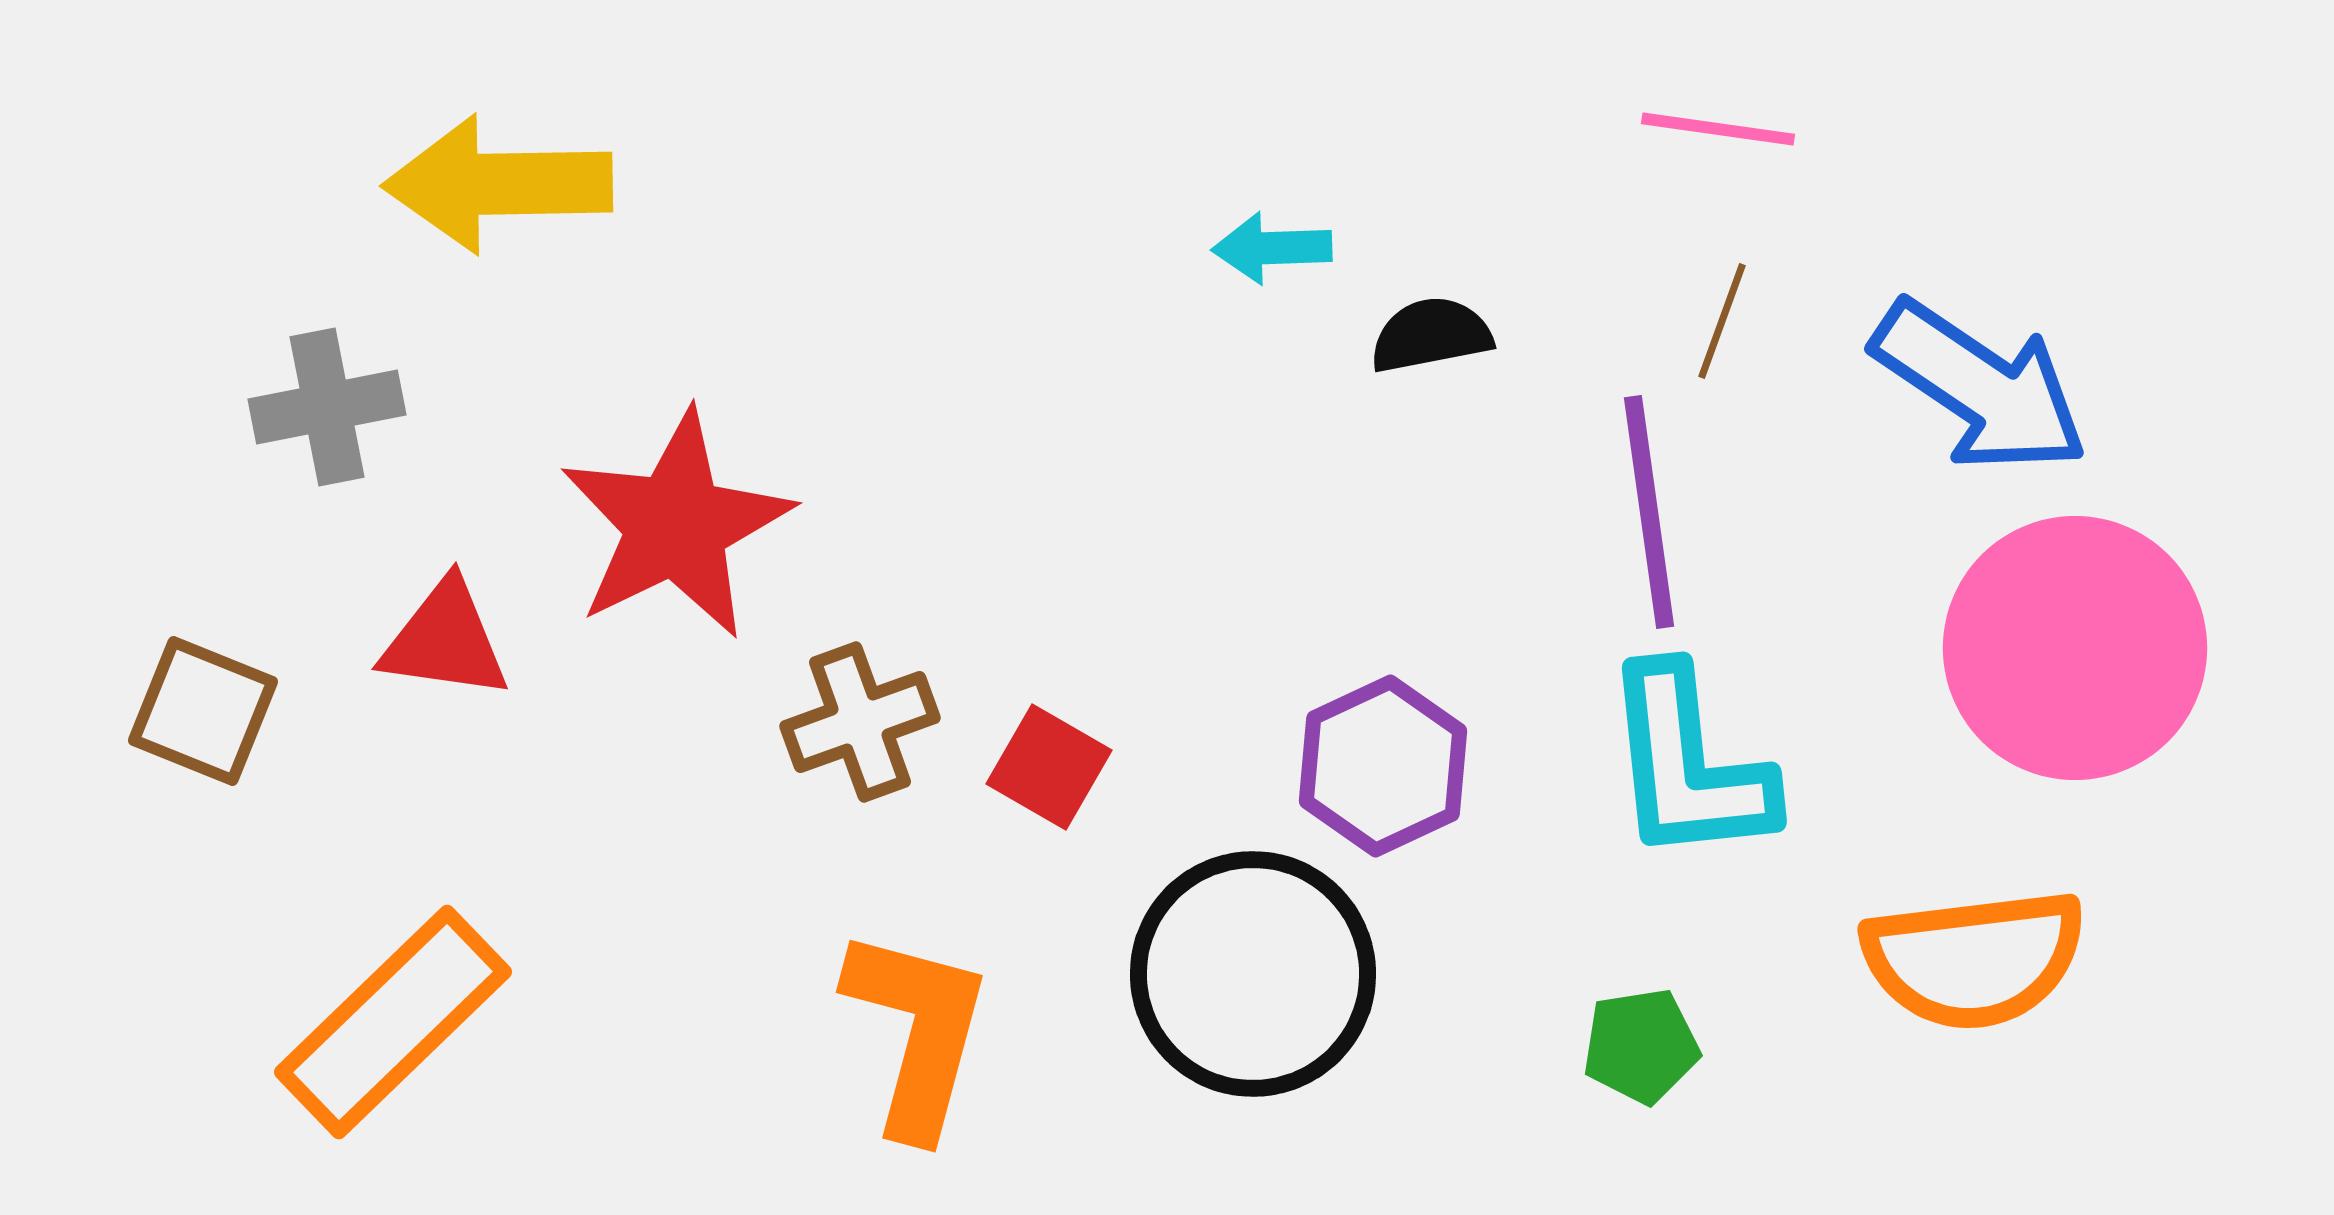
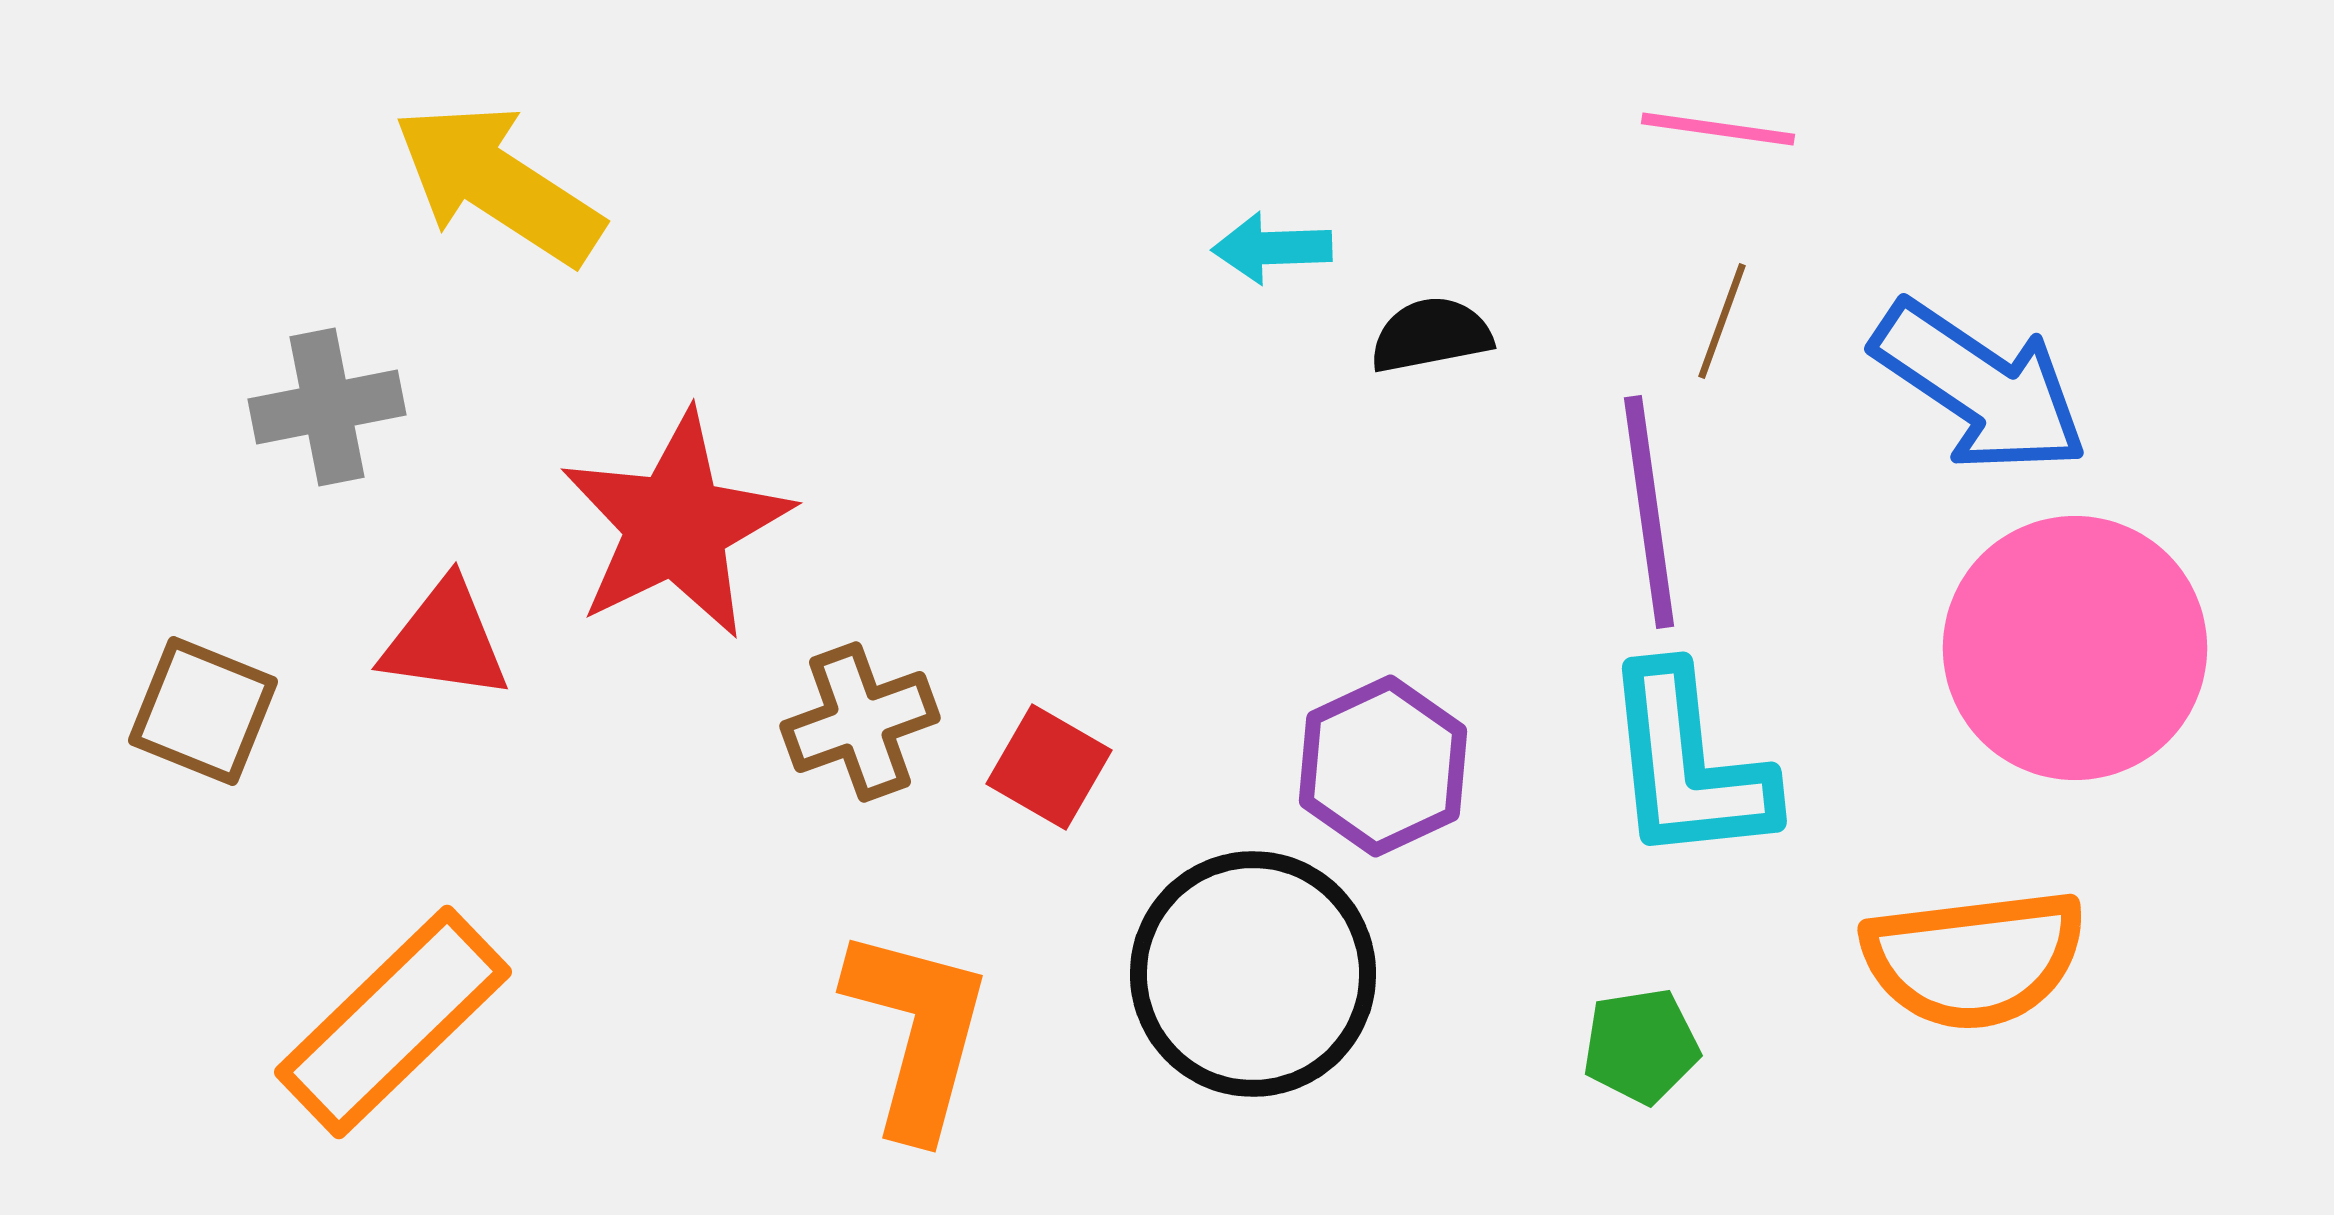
yellow arrow: rotated 34 degrees clockwise
